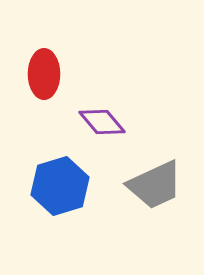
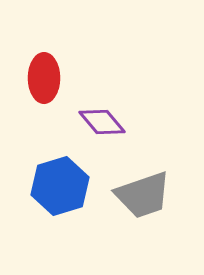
red ellipse: moved 4 px down
gray trapezoid: moved 12 px left, 10 px down; rotated 6 degrees clockwise
